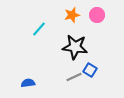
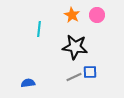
orange star: rotated 28 degrees counterclockwise
cyan line: rotated 35 degrees counterclockwise
blue square: moved 2 px down; rotated 32 degrees counterclockwise
